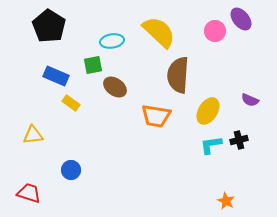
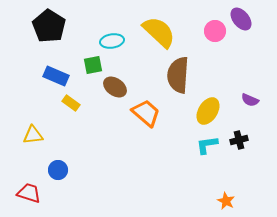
orange trapezoid: moved 10 px left, 3 px up; rotated 148 degrees counterclockwise
cyan L-shape: moved 4 px left
blue circle: moved 13 px left
